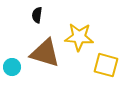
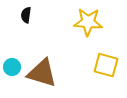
black semicircle: moved 11 px left
yellow star: moved 9 px right, 15 px up
brown triangle: moved 3 px left, 20 px down
